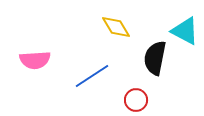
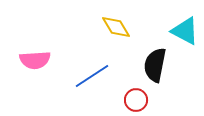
black semicircle: moved 7 px down
